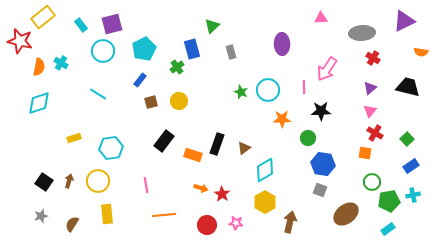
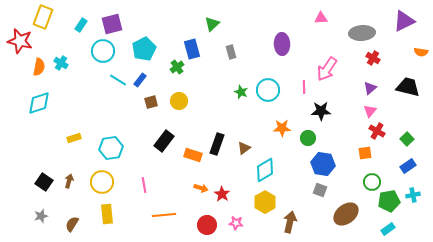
yellow rectangle at (43, 17): rotated 30 degrees counterclockwise
cyan rectangle at (81, 25): rotated 72 degrees clockwise
green triangle at (212, 26): moved 2 px up
cyan line at (98, 94): moved 20 px right, 14 px up
orange star at (282, 119): moved 9 px down
red cross at (375, 133): moved 2 px right, 2 px up
orange square at (365, 153): rotated 16 degrees counterclockwise
blue rectangle at (411, 166): moved 3 px left
yellow circle at (98, 181): moved 4 px right, 1 px down
pink line at (146, 185): moved 2 px left
